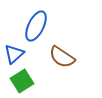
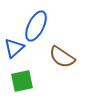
blue triangle: moved 6 px up
green square: rotated 20 degrees clockwise
